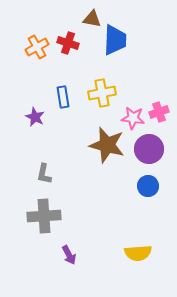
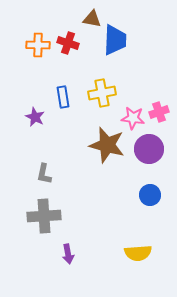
orange cross: moved 1 px right, 2 px up; rotated 30 degrees clockwise
blue circle: moved 2 px right, 9 px down
purple arrow: moved 1 px left, 1 px up; rotated 18 degrees clockwise
